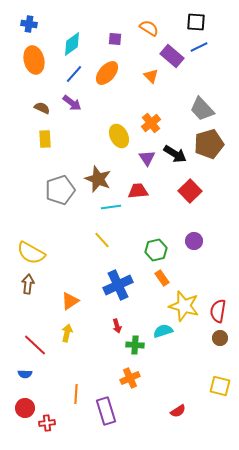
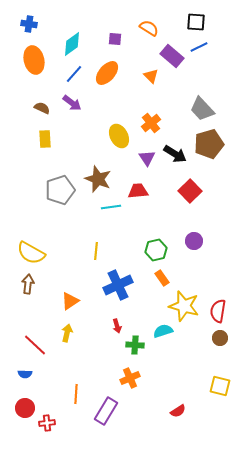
yellow line at (102, 240): moved 6 px left, 11 px down; rotated 48 degrees clockwise
purple rectangle at (106, 411): rotated 48 degrees clockwise
